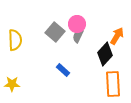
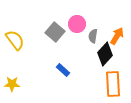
gray semicircle: moved 15 px right; rotated 16 degrees counterclockwise
yellow semicircle: rotated 35 degrees counterclockwise
